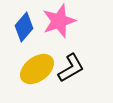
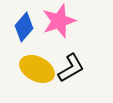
yellow ellipse: rotated 64 degrees clockwise
